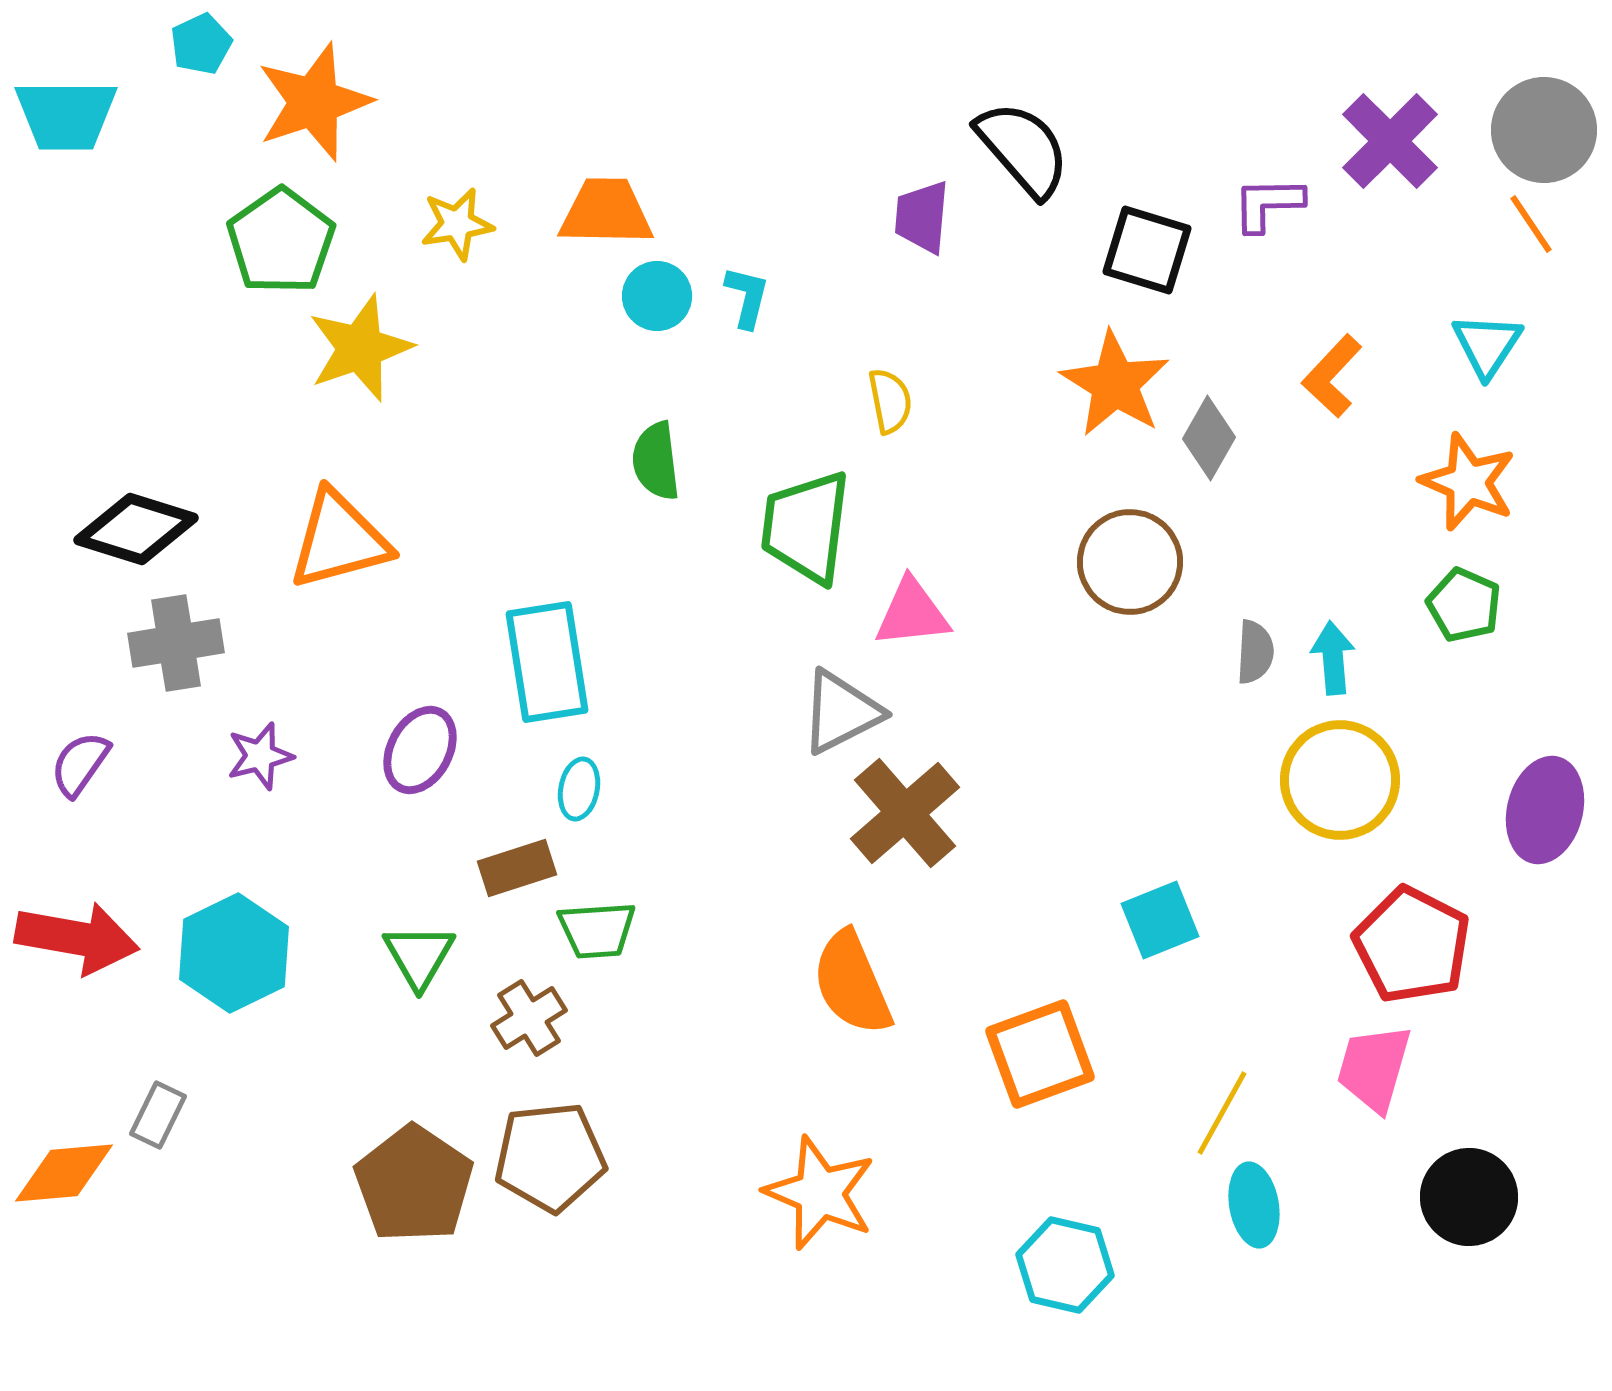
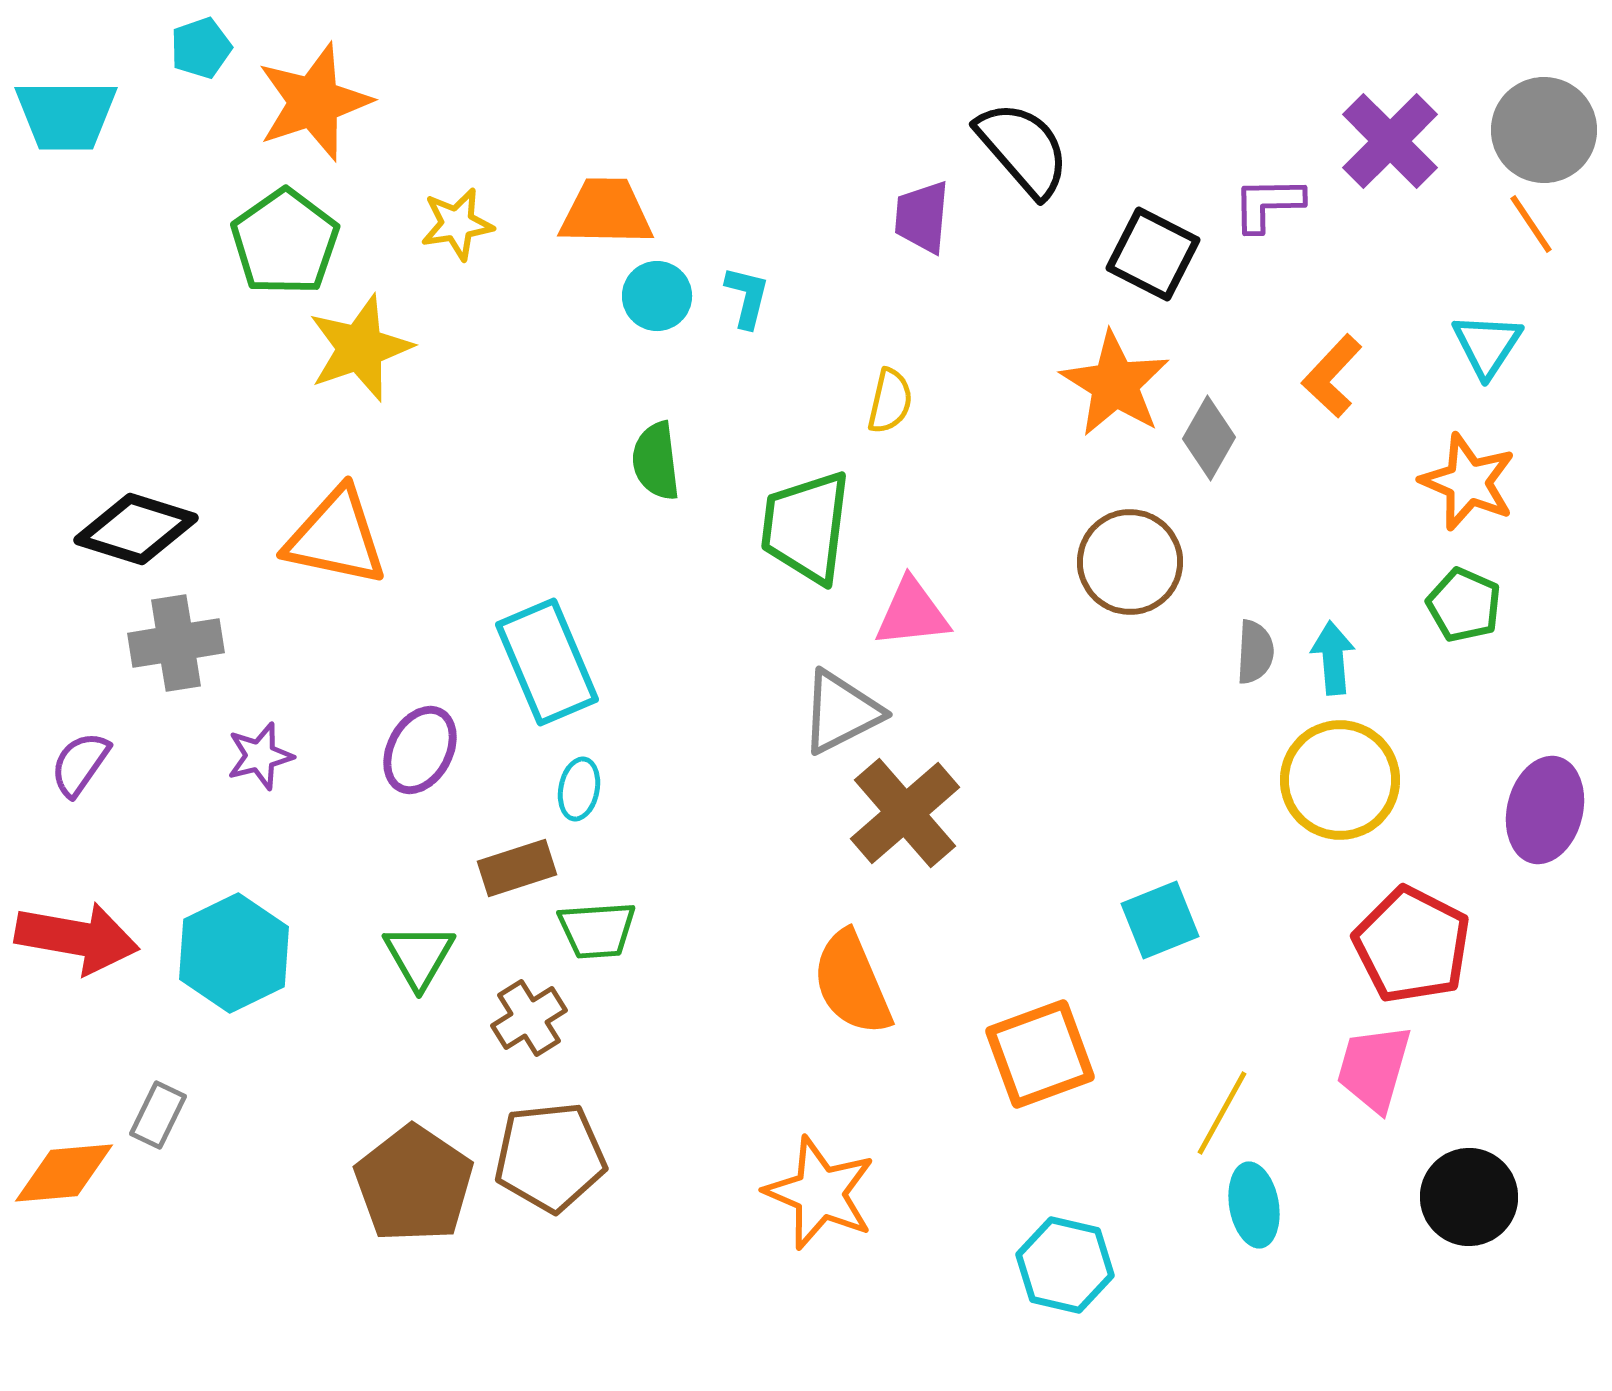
cyan pentagon at (201, 44): moved 4 px down; rotated 6 degrees clockwise
green pentagon at (281, 241): moved 4 px right, 1 px down
black square at (1147, 250): moved 6 px right, 4 px down; rotated 10 degrees clockwise
yellow semicircle at (890, 401): rotated 24 degrees clockwise
orange triangle at (339, 540): moved 3 px left, 3 px up; rotated 27 degrees clockwise
cyan rectangle at (547, 662): rotated 14 degrees counterclockwise
